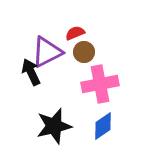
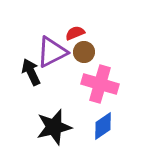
purple triangle: moved 5 px right
pink cross: rotated 27 degrees clockwise
black star: moved 1 px down
